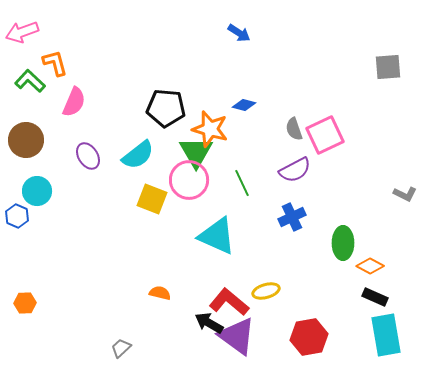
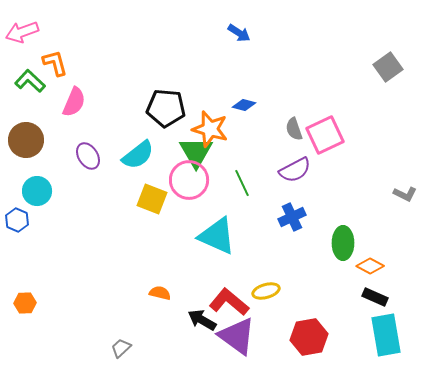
gray square: rotated 32 degrees counterclockwise
blue hexagon: moved 4 px down
black arrow: moved 7 px left, 3 px up
